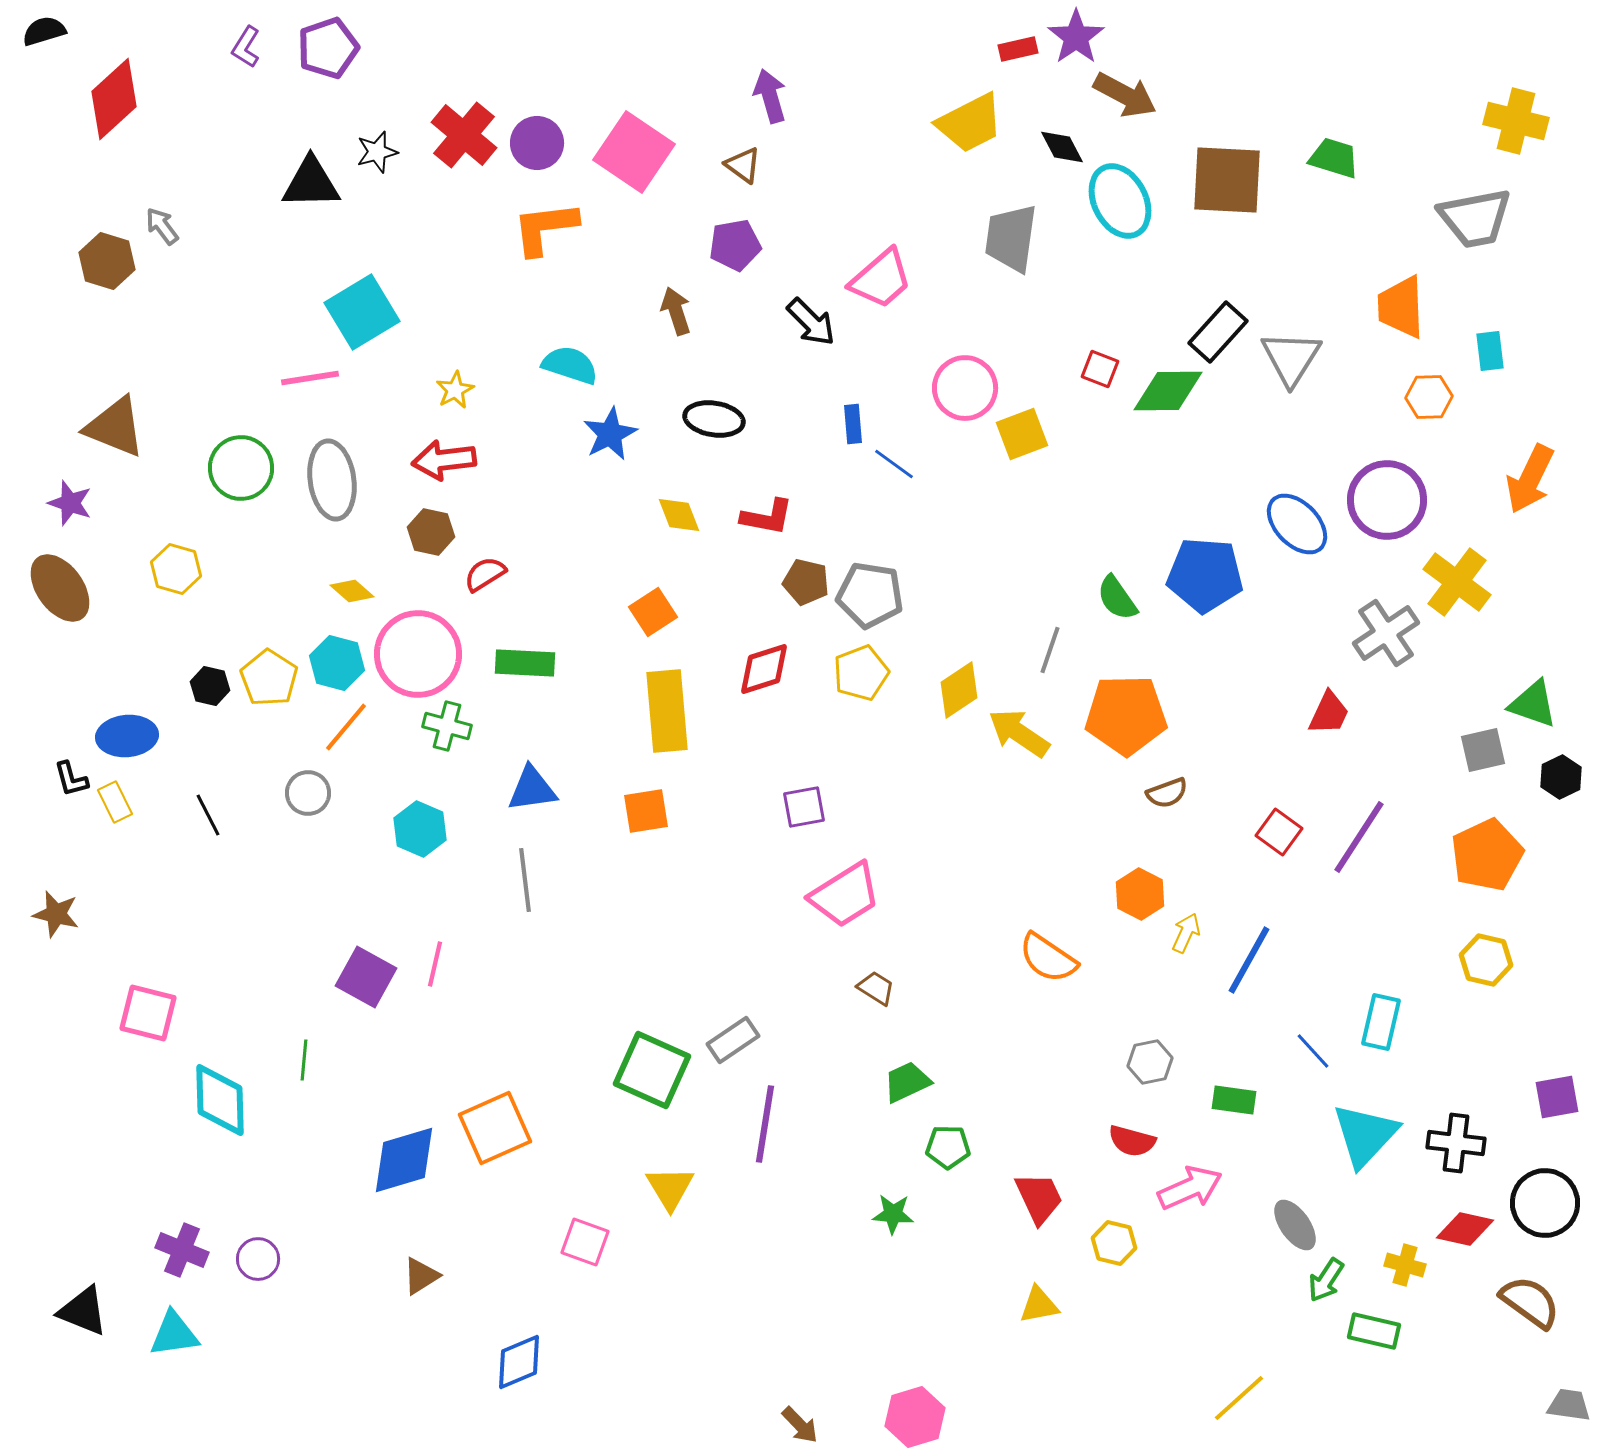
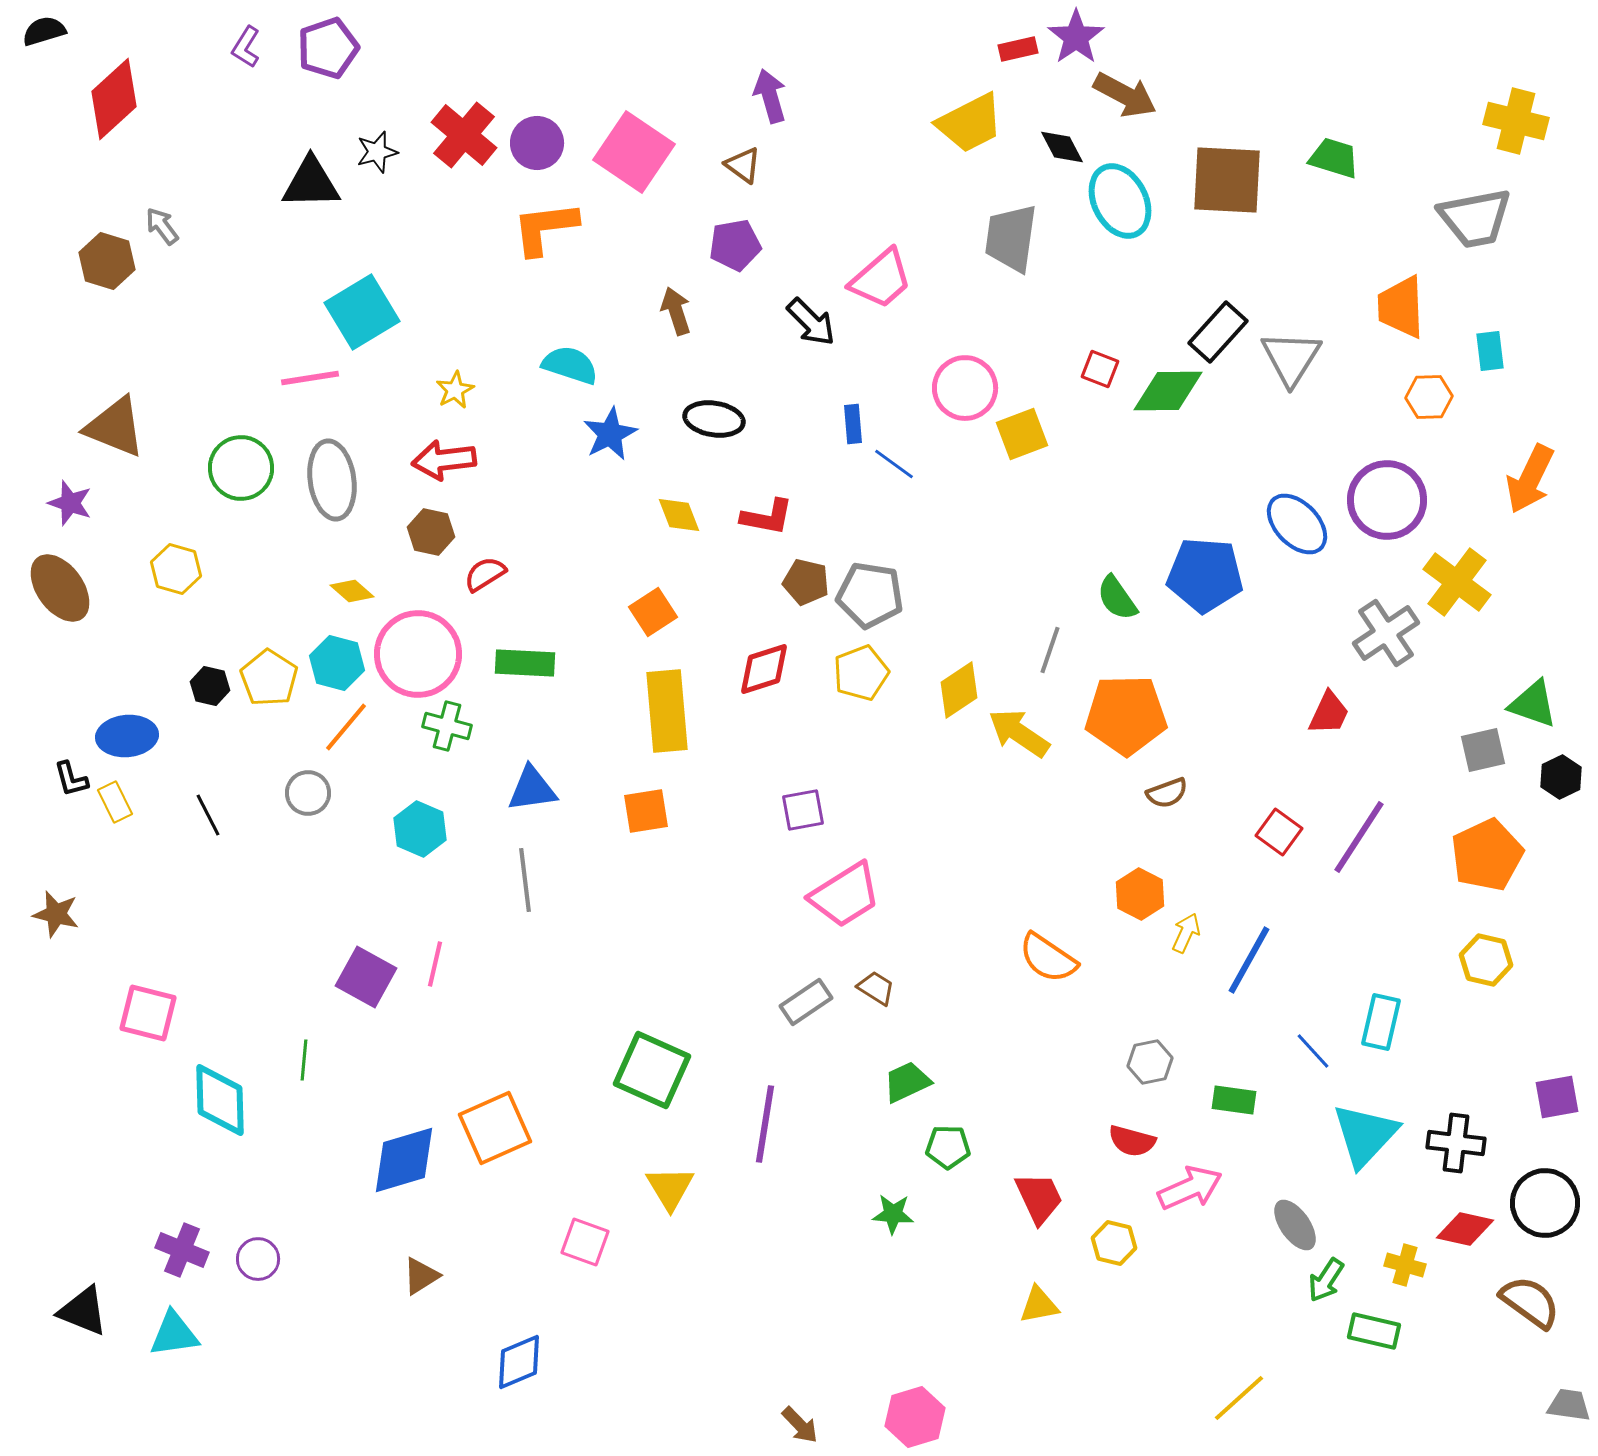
purple square at (804, 807): moved 1 px left, 3 px down
gray rectangle at (733, 1040): moved 73 px right, 38 px up
